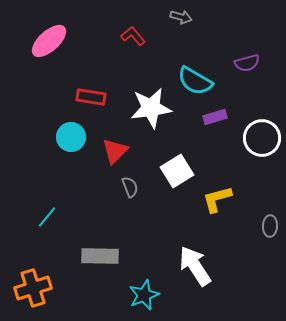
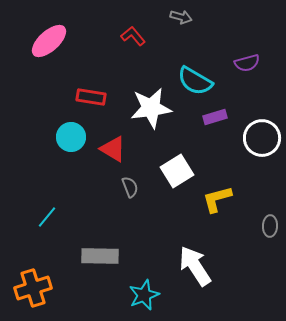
red triangle: moved 2 px left, 2 px up; rotated 44 degrees counterclockwise
